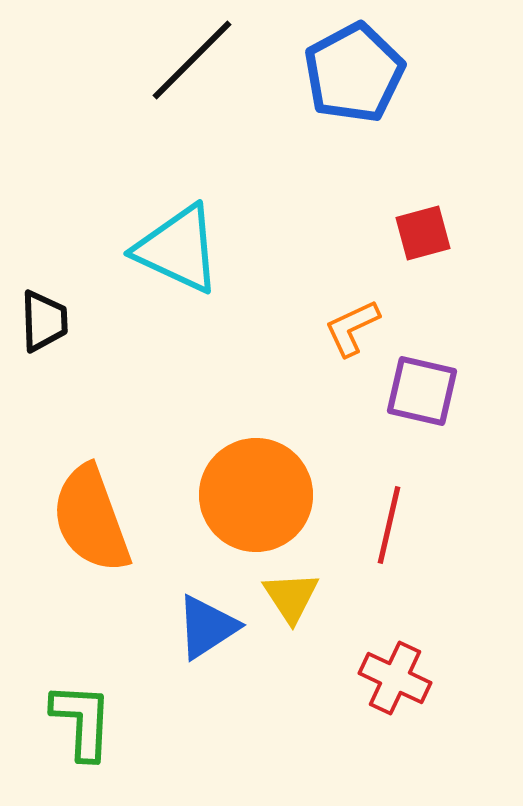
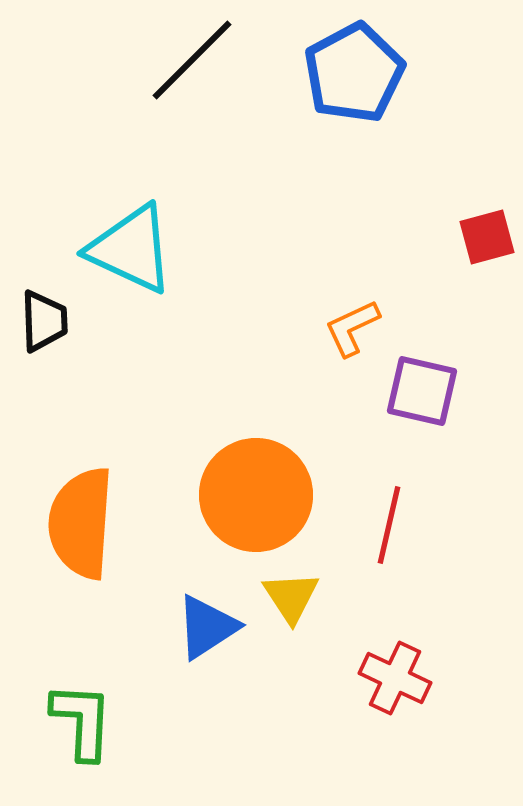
red square: moved 64 px right, 4 px down
cyan triangle: moved 47 px left
orange semicircle: moved 10 px left, 4 px down; rotated 24 degrees clockwise
